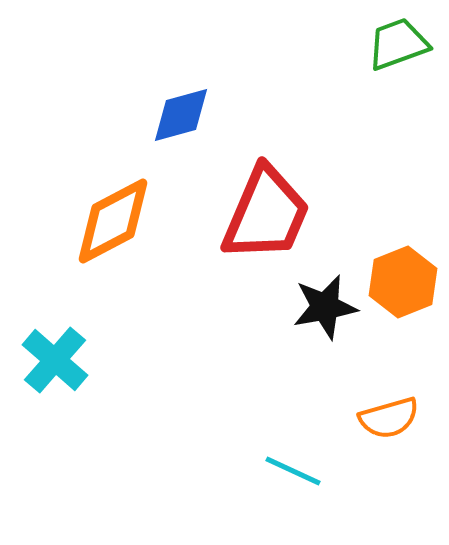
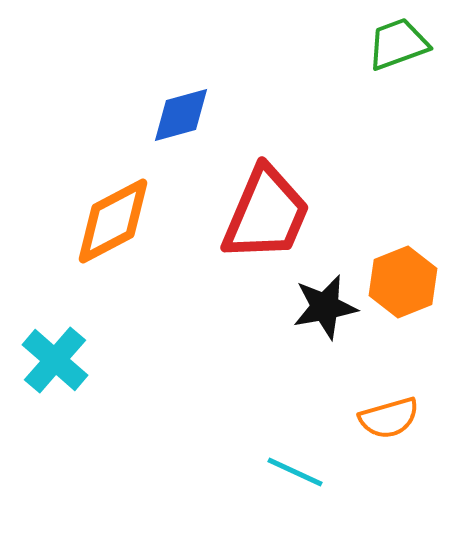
cyan line: moved 2 px right, 1 px down
